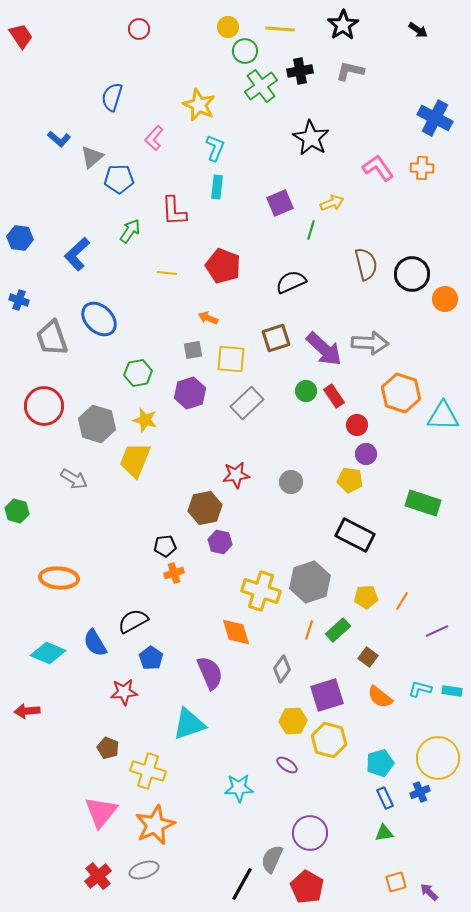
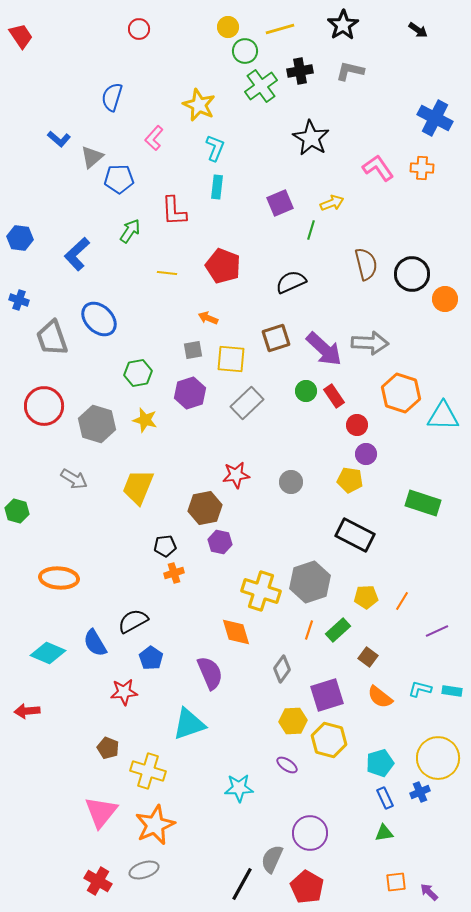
yellow line at (280, 29): rotated 20 degrees counterclockwise
yellow trapezoid at (135, 460): moved 3 px right, 27 px down
red cross at (98, 876): moved 5 px down; rotated 20 degrees counterclockwise
orange square at (396, 882): rotated 10 degrees clockwise
